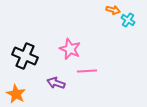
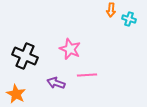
orange arrow: moved 2 px left; rotated 80 degrees clockwise
cyan cross: moved 1 px right, 1 px up; rotated 16 degrees counterclockwise
pink line: moved 4 px down
